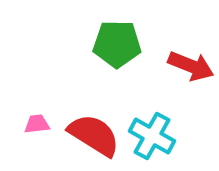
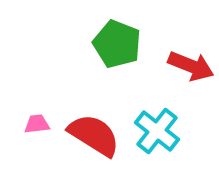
green pentagon: rotated 21 degrees clockwise
cyan cross: moved 5 px right, 5 px up; rotated 9 degrees clockwise
